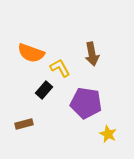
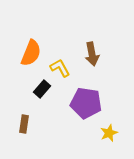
orange semicircle: rotated 88 degrees counterclockwise
black rectangle: moved 2 px left, 1 px up
brown rectangle: rotated 66 degrees counterclockwise
yellow star: moved 1 px right, 1 px up; rotated 24 degrees clockwise
